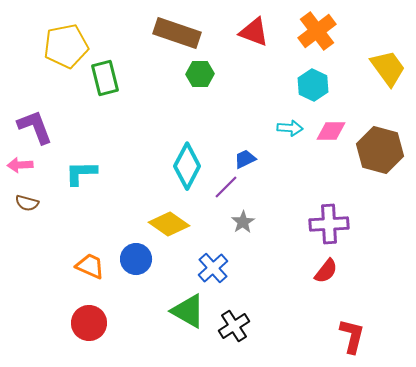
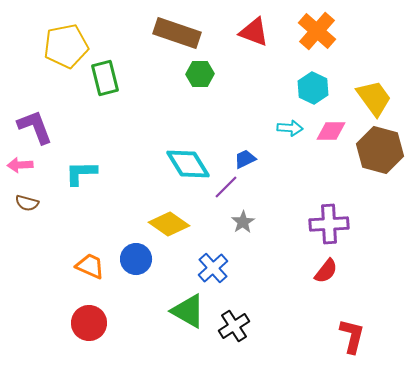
orange cross: rotated 12 degrees counterclockwise
yellow trapezoid: moved 14 px left, 30 px down
cyan hexagon: moved 3 px down
cyan diamond: moved 1 px right, 2 px up; rotated 60 degrees counterclockwise
